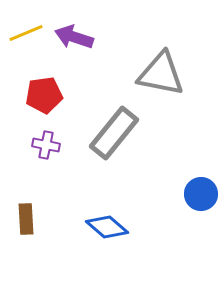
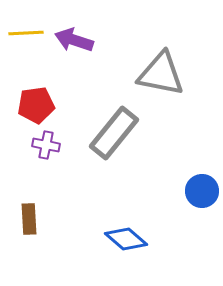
yellow line: rotated 20 degrees clockwise
purple arrow: moved 3 px down
red pentagon: moved 8 px left, 10 px down
blue circle: moved 1 px right, 3 px up
brown rectangle: moved 3 px right
blue diamond: moved 19 px right, 12 px down
